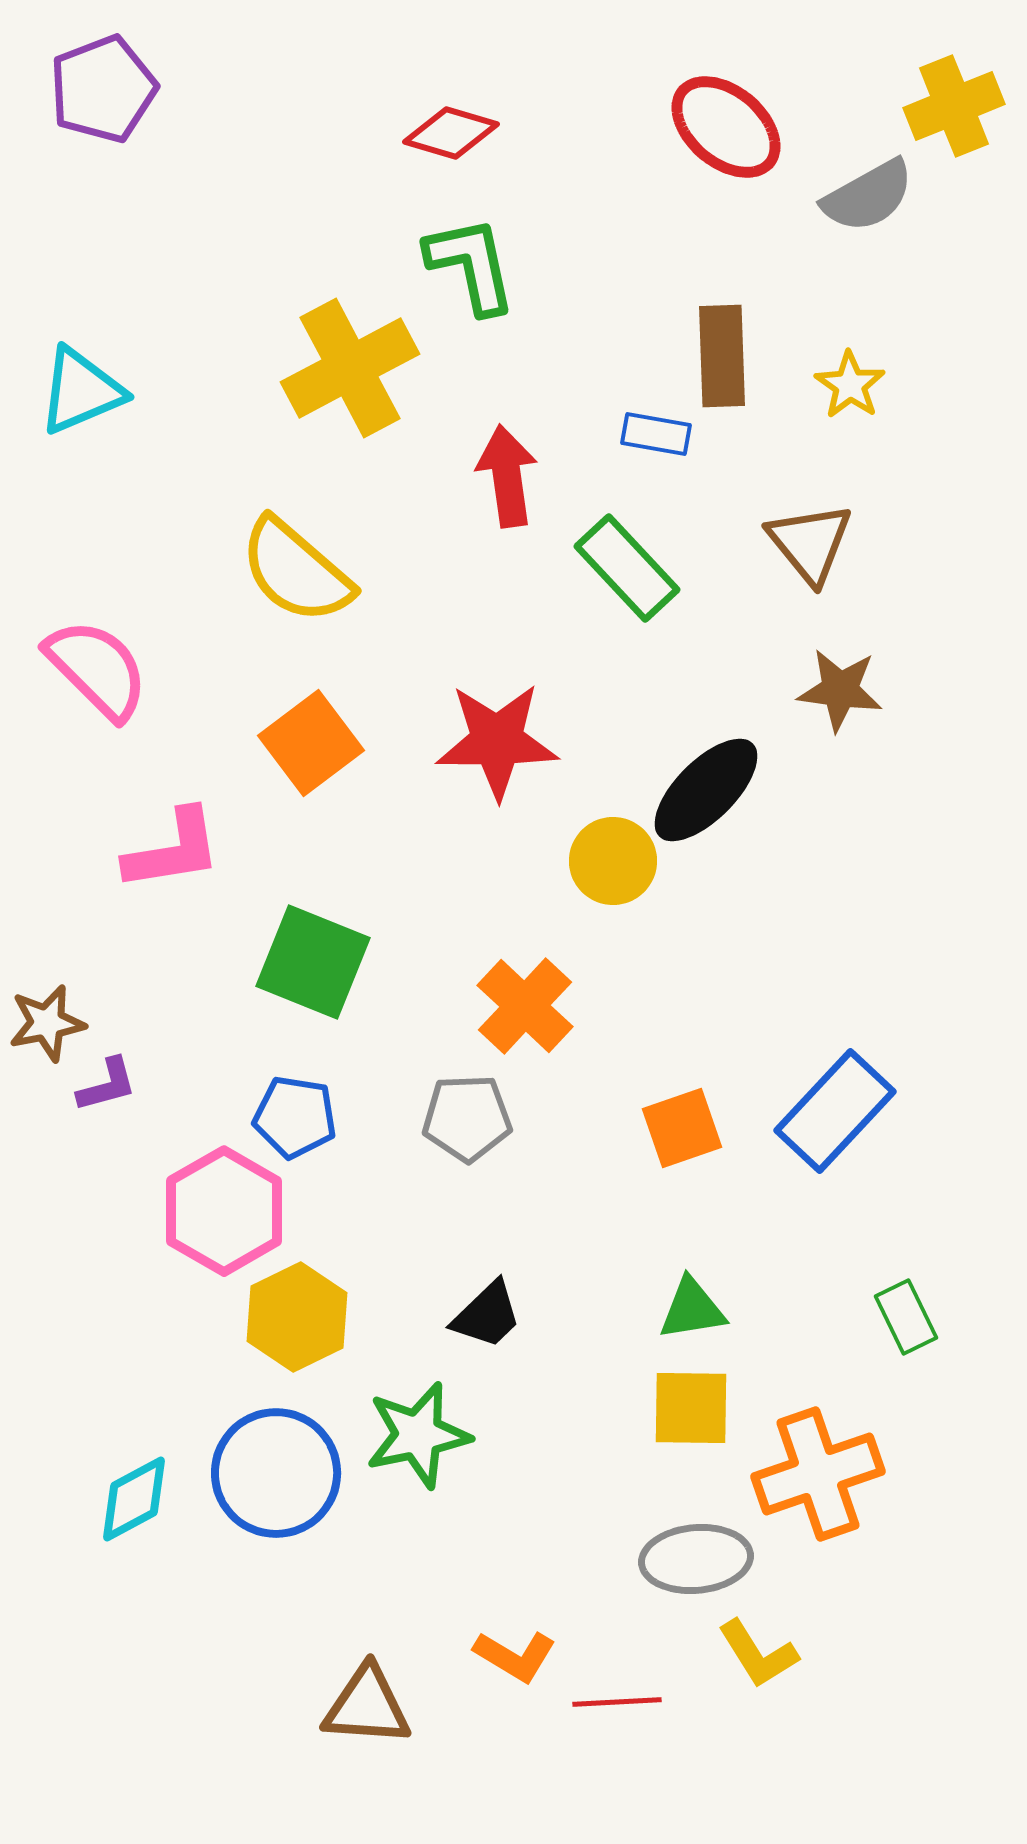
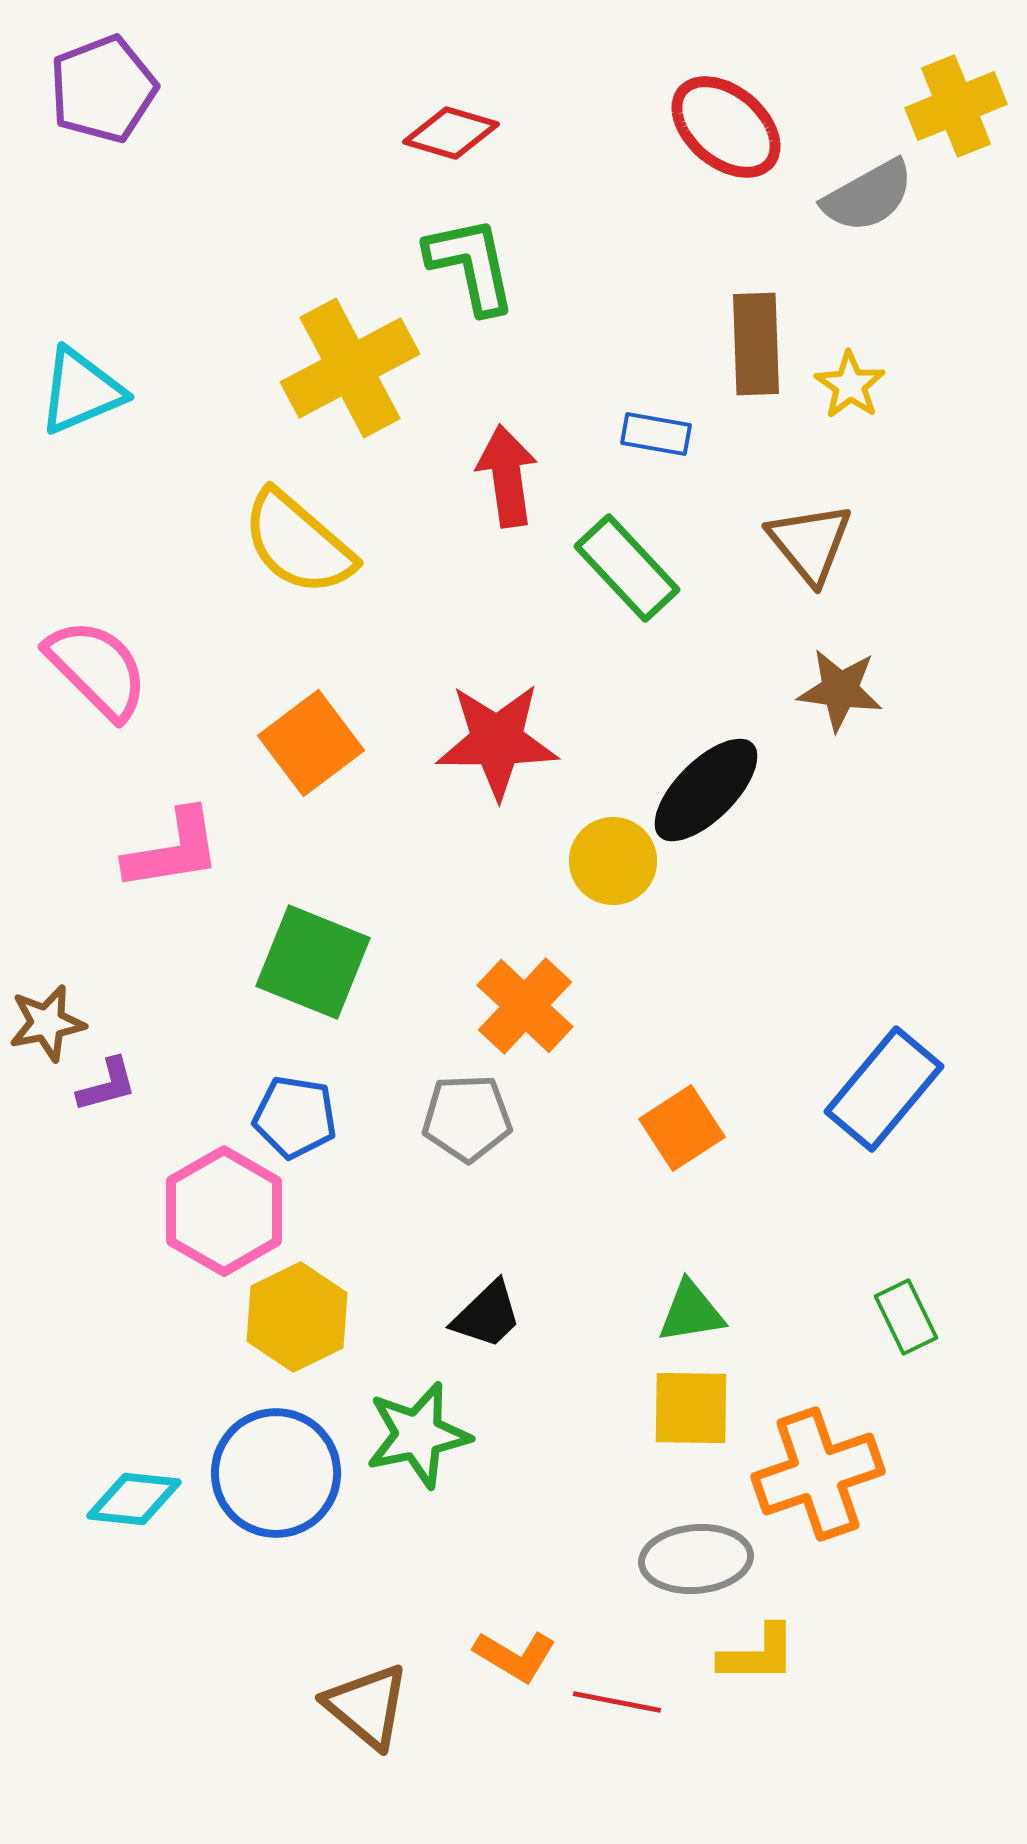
yellow cross at (954, 106): moved 2 px right
brown rectangle at (722, 356): moved 34 px right, 12 px up
yellow semicircle at (296, 571): moved 2 px right, 28 px up
blue rectangle at (835, 1111): moved 49 px right, 22 px up; rotated 3 degrees counterclockwise
orange square at (682, 1128): rotated 14 degrees counterclockwise
green triangle at (692, 1309): moved 1 px left, 3 px down
cyan diamond at (134, 1499): rotated 34 degrees clockwise
yellow L-shape at (758, 1654): rotated 58 degrees counterclockwise
red line at (617, 1702): rotated 14 degrees clockwise
brown triangle at (367, 1706): rotated 36 degrees clockwise
